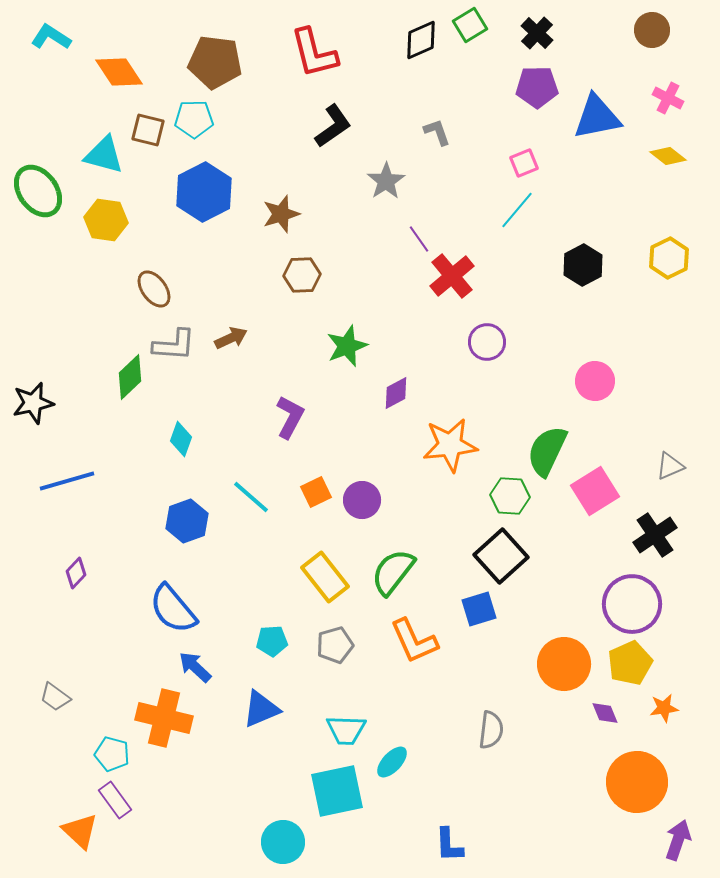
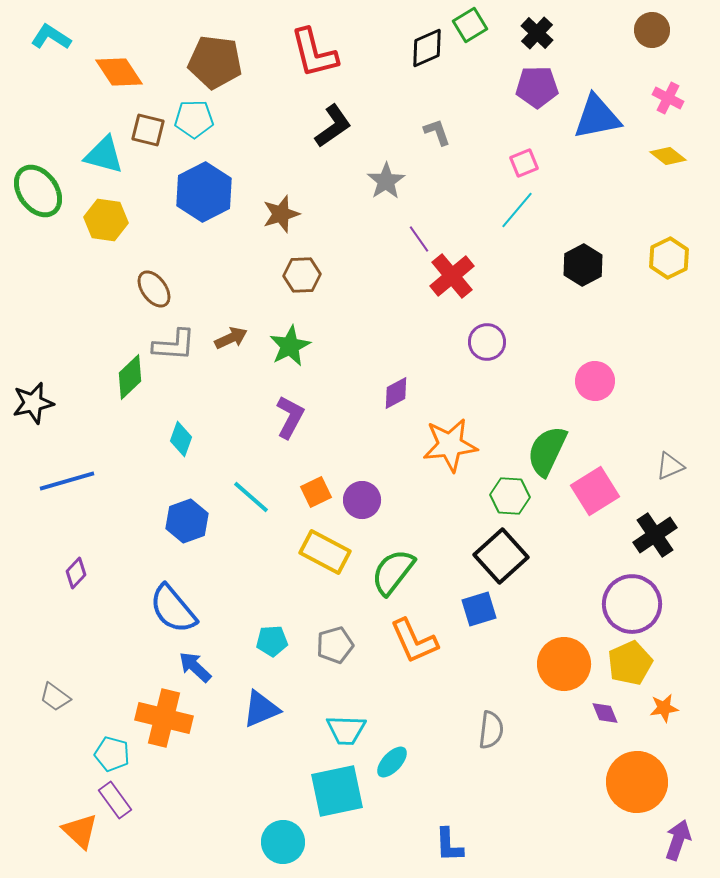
black diamond at (421, 40): moved 6 px right, 8 px down
green star at (347, 346): moved 57 px left; rotated 6 degrees counterclockwise
yellow rectangle at (325, 577): moved 25 px up; rotated 24 degrees counterclockwise
